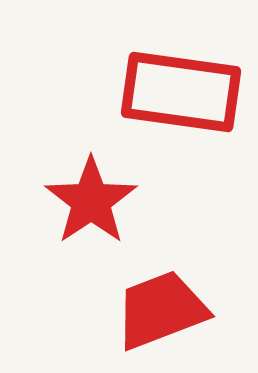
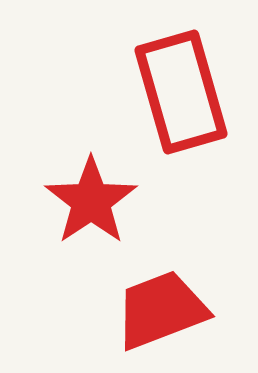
red rectangle: rotated 66 degrees clockwise
